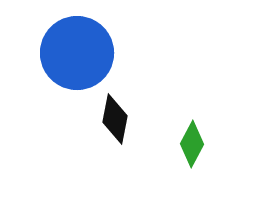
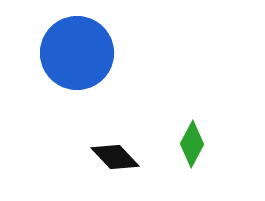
black diamond: moved 38 px down; rotated 54 degrees counterclockwise
